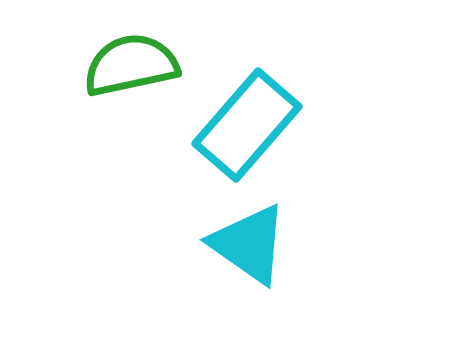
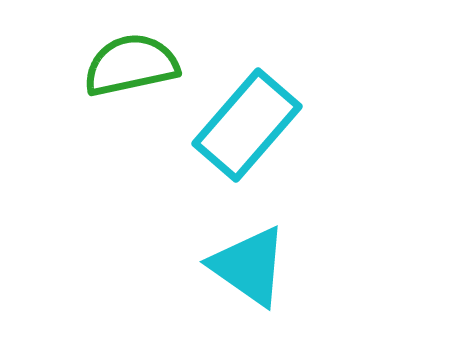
cyan triangle: moved 22 px down
